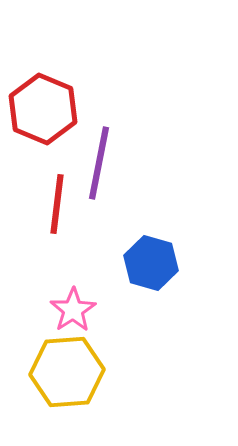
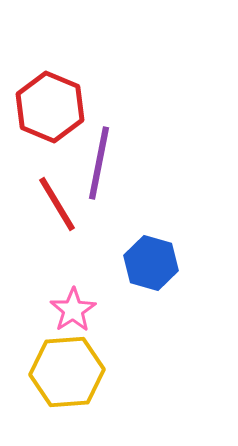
red hexagon: moved 7 px right, 2 px up
red line: rotated 38 degrees counterclockwise
